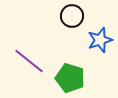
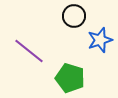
black circle: moved 2 px right
purple line: moved 10 px up
